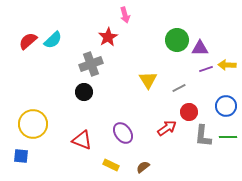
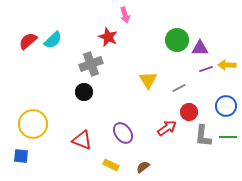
red star: rotated 18 degrees counterclockwise
